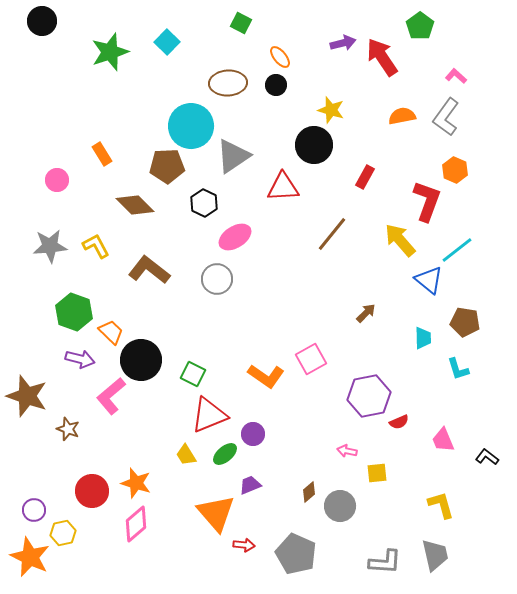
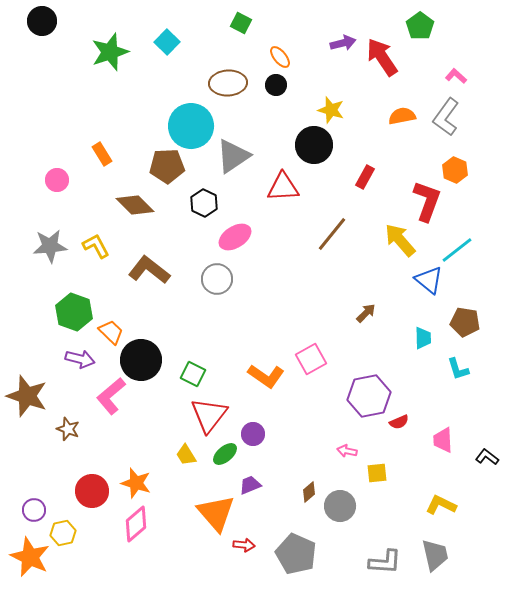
red triangle at (209, 415): rotated 30 degrees counterclockwise
pink trapezoid at (443, 440): rotated 20 degrees clockwise
yellow L-shape at (441, 505): rotated 48 degrees counterclockwise
